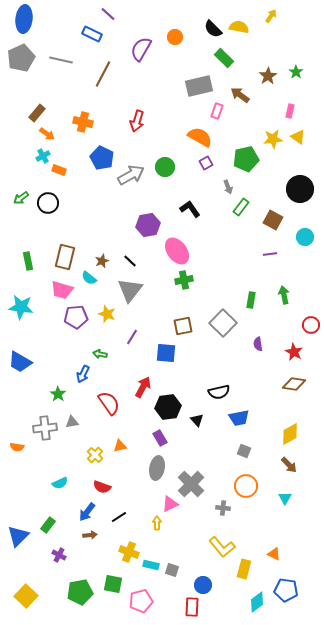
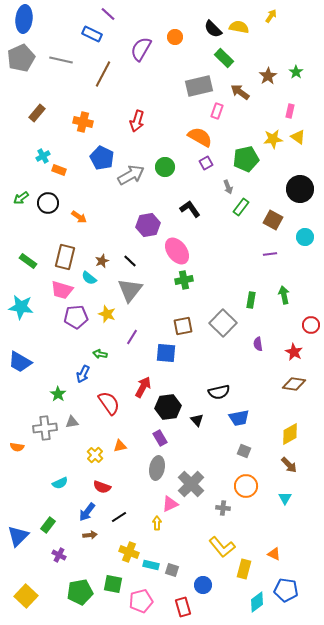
brown arrow at (240, 95): moved 3 px up
orange arrow at (47, 134): moved 32 px right, 83 px down
green rectangle at (28, 261): rotated 42 degrees counterclockwise
red rectangle at (192, 607): moved 9 px left; rotated 18 degrees counterclockwise
